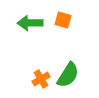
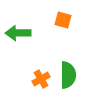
green arrow: moved 12 px left, 10 px down
green semicircle: rotated 32 degrees counterclockwise
